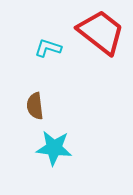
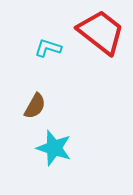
brown semicircle: rotated 144 degrees counterclockwise
cyan star: rotated 12 degrees clockwise
